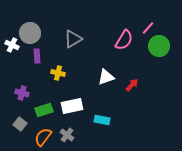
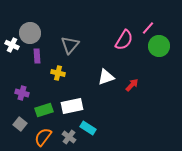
gray triangle: moved 3 px left, 6 px down; rotated 18 degrees counterclockwise
cyan rectangle: moved 14 px left, 8 px down; rotated 21 degrees clockwise
gray cross: moved 2 px right, 2 px down
